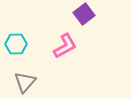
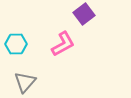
pink L-shape: moved 2 px left, 2 px up
